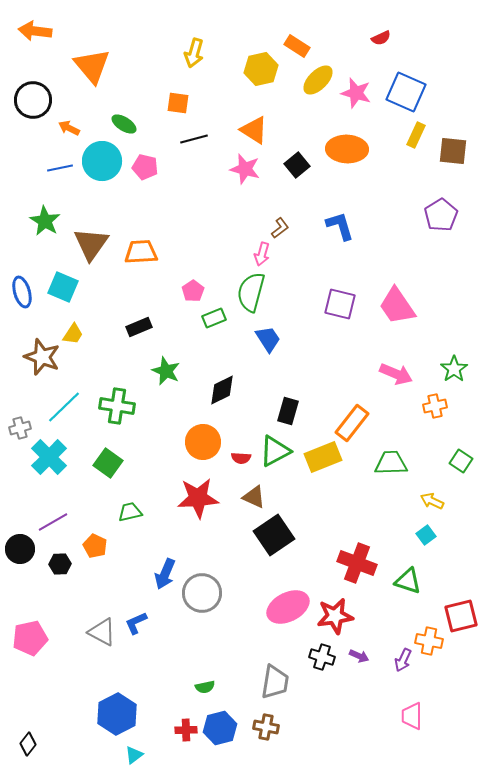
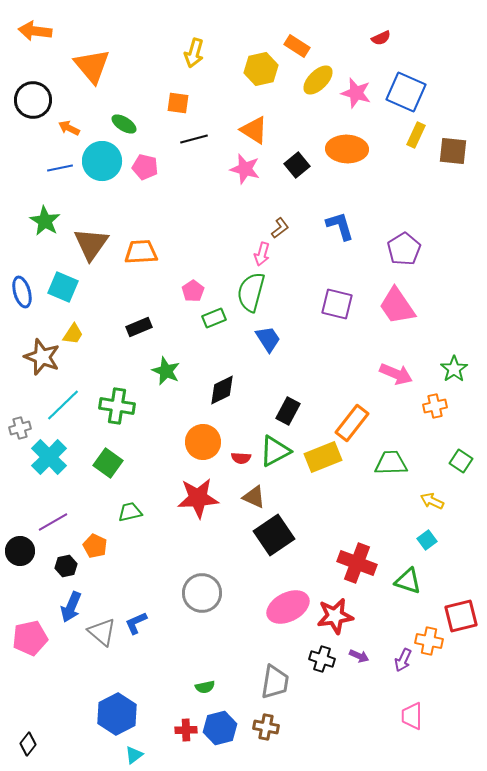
purple pentagon at (441, 215): moved 37 px left, 34 px down
purple square at (340, 304): moved 3 px left
cyan line at (64, 407): moved 1 px left, 2 px up
black rectangle at (288, 411): rotated 12 degrees clockwise
cyan square at (426, 535): moved 1 px right, 5 px down
black circle at (20, 549): moved 2 px down
black hexagon at (60, 564): moved 6 px right, 2 px down; rotated 10 degrees counterclockwise
blue arrow at (165, 574): moved 94 px left, 33 px down
gray triangle at (102, 632): rotated 12 degrees clockwise
black cross at (322, 657): moved 2 px down
